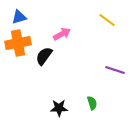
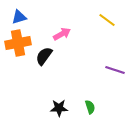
green semicircle: moved 2 px left, 4 px down
